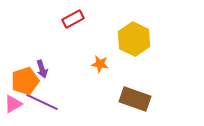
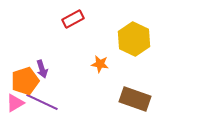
pink triangle: moved 2 px right, 1 px up
